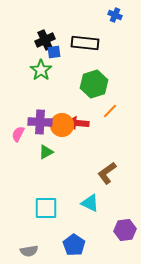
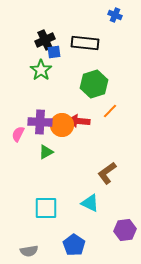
red arrow: moved 1 px right, 2 px up
